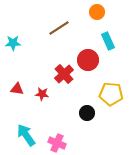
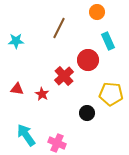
brown line: rotated 30 degrees counterclockwise
cyan star: moved 3 px right, 2 px up
red cross: moved 2 px down
red star: rotated 24 degrees clockwise
